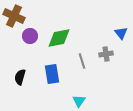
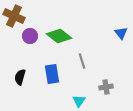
green diamond: moved 2 px up; rotated 50 degrees clockwise
gray cross: moved 33 px down
